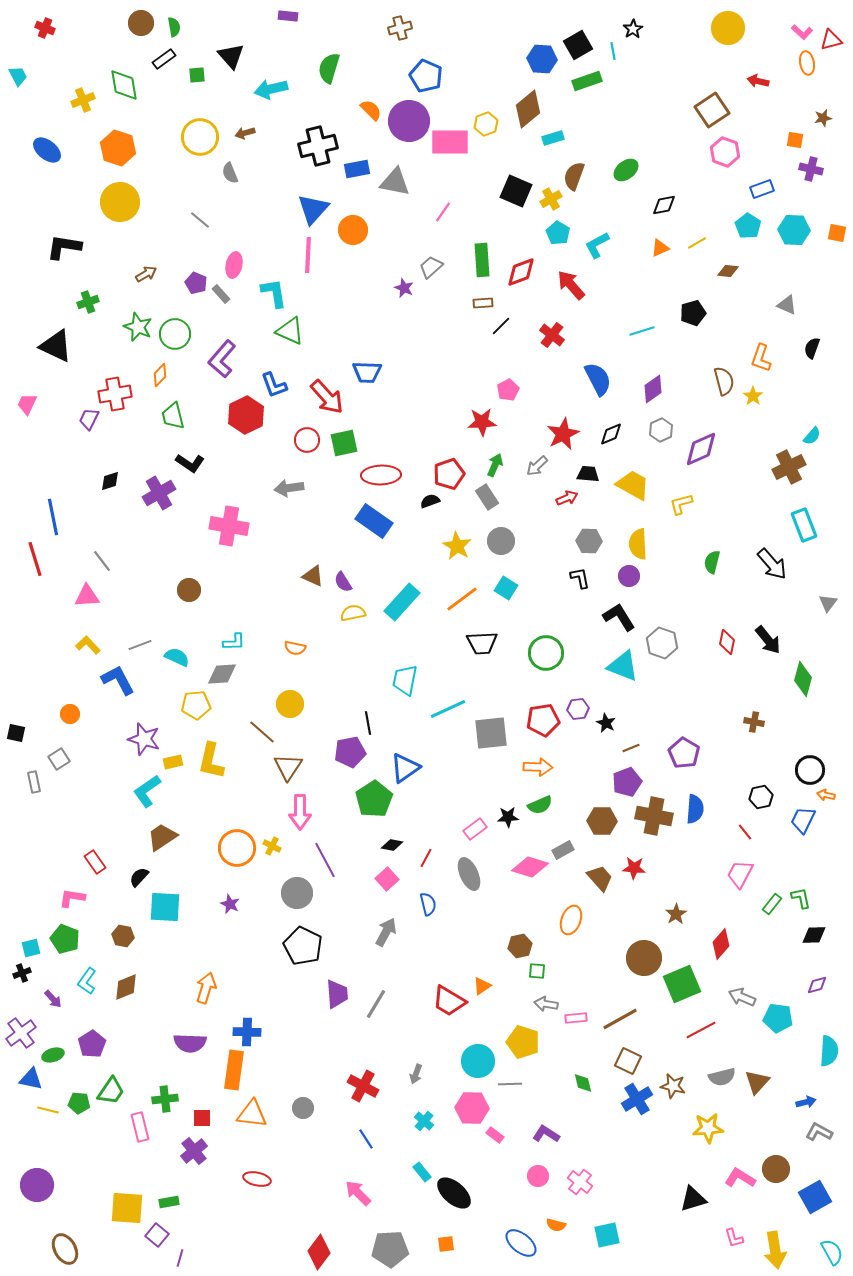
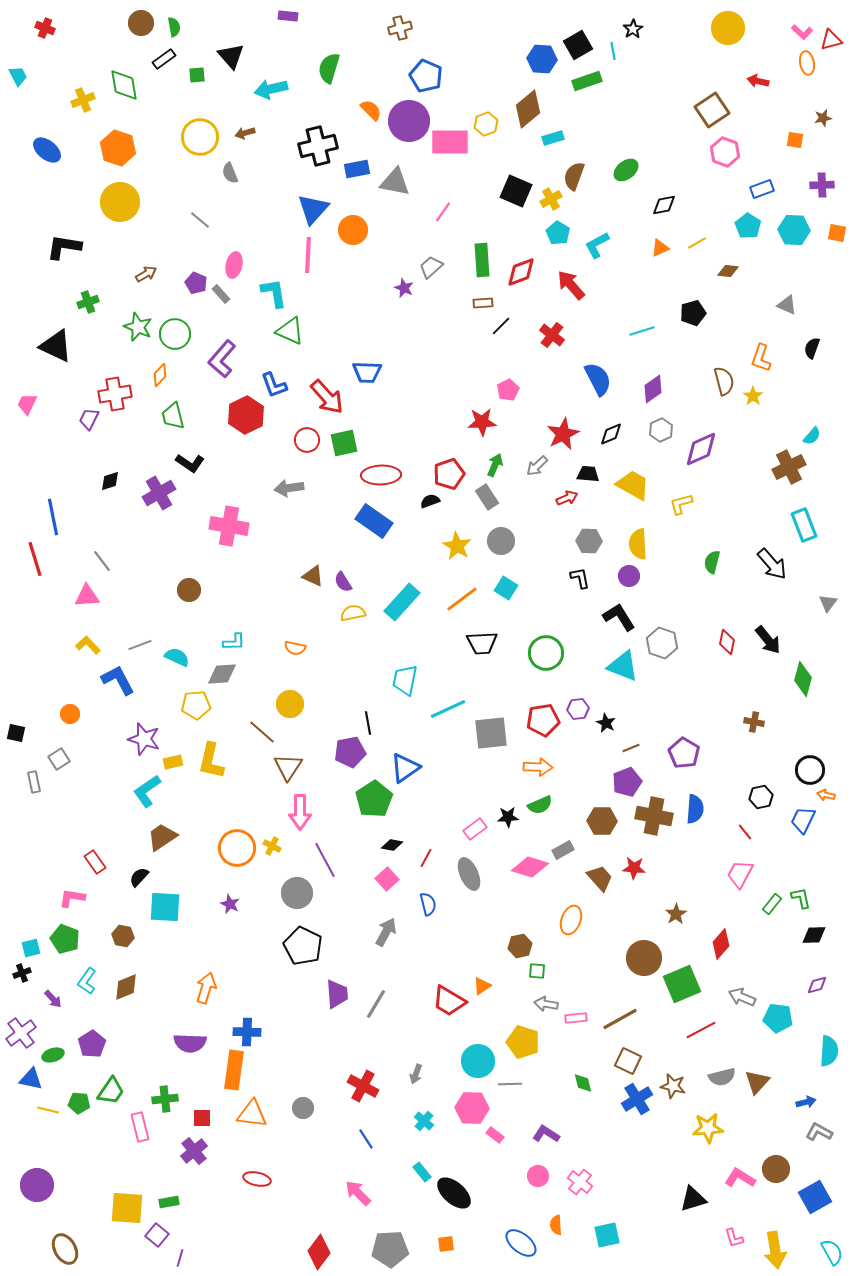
purple cross at (811, 169): moved 11 px right, 16 px down; rotated 15 degrees counterclockwise
orange semicircle at (556, 1225): rotated 72 degrees clockwise
